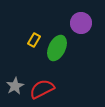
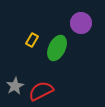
yellow rectangle: moved 2 px left
red semicircle: moved 1 px left, 2 px down
